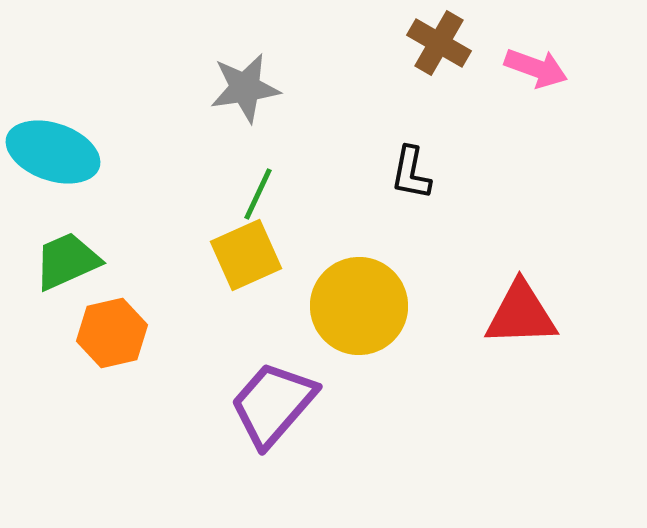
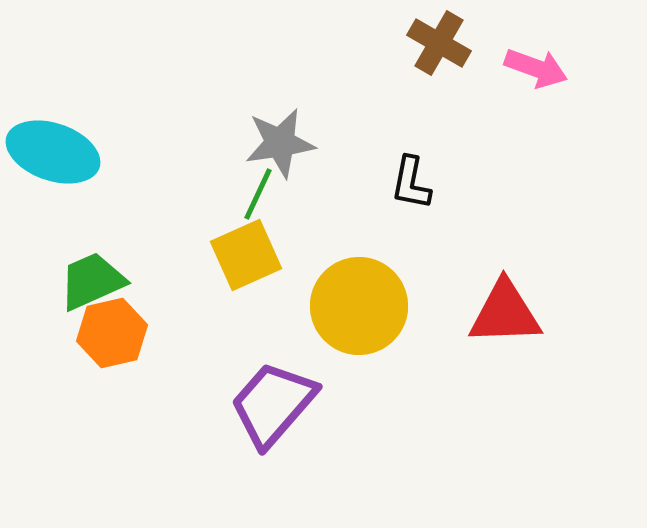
gray star: moved 35 px right, 55 px down
black L-shape: moved 10 px down
green trapezoid: moved 25 px right, 20 px down
red triangle: moved 16 px left, 1 px up
